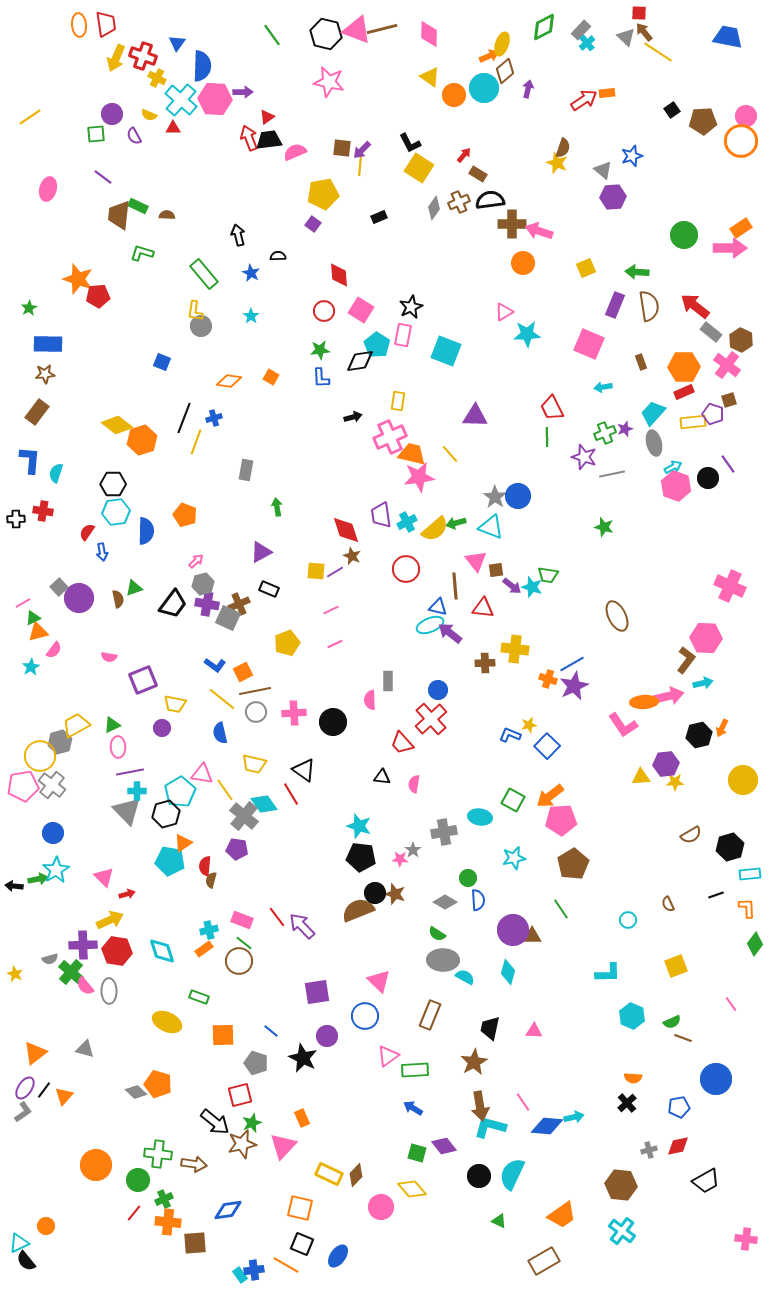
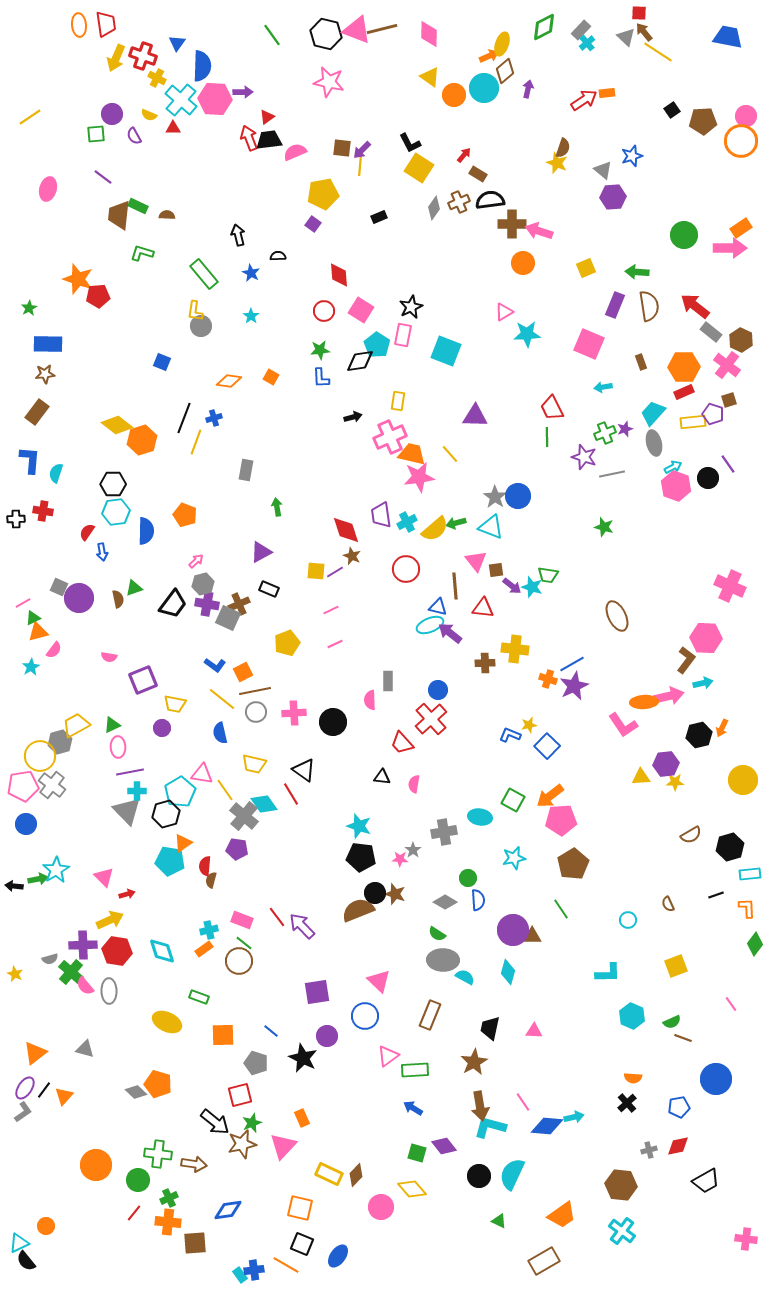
gray square at (59, 587): rotated 24 degrees counterclockwise
blue circle at (53, 833): moved 27 px left, 9 px up
green cross at (164, 1199): moved 5 px right, 1 px up
